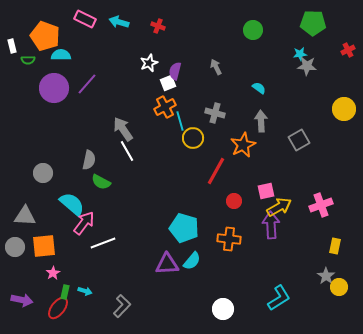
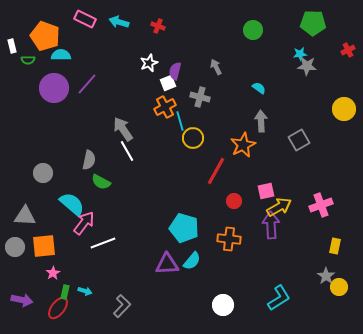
gray cross at (215, 113): moved 15 px left, 16 px up
white circle at (223, 309): moved 4 px up
